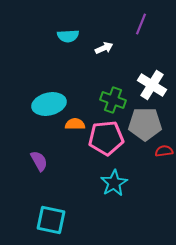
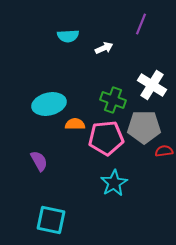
gray pentagon: moved 1 px left, 3 px down
